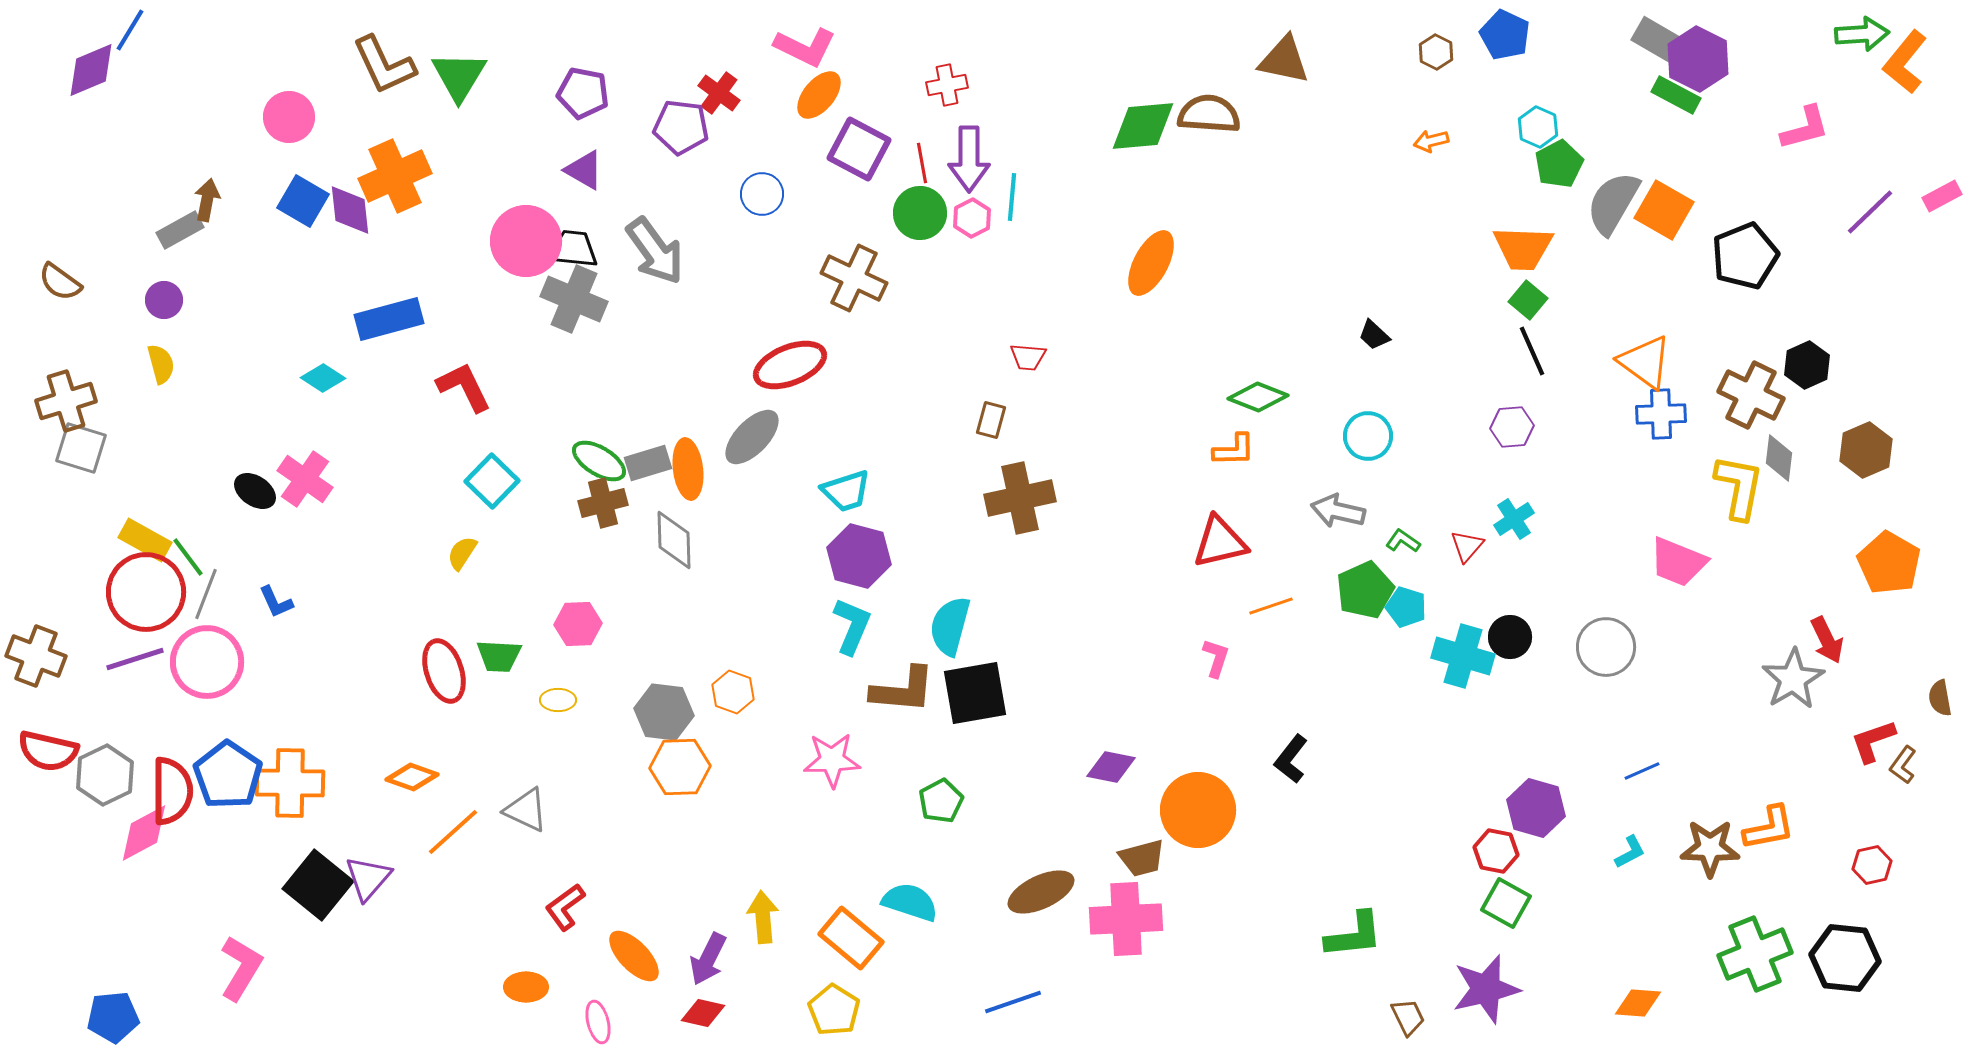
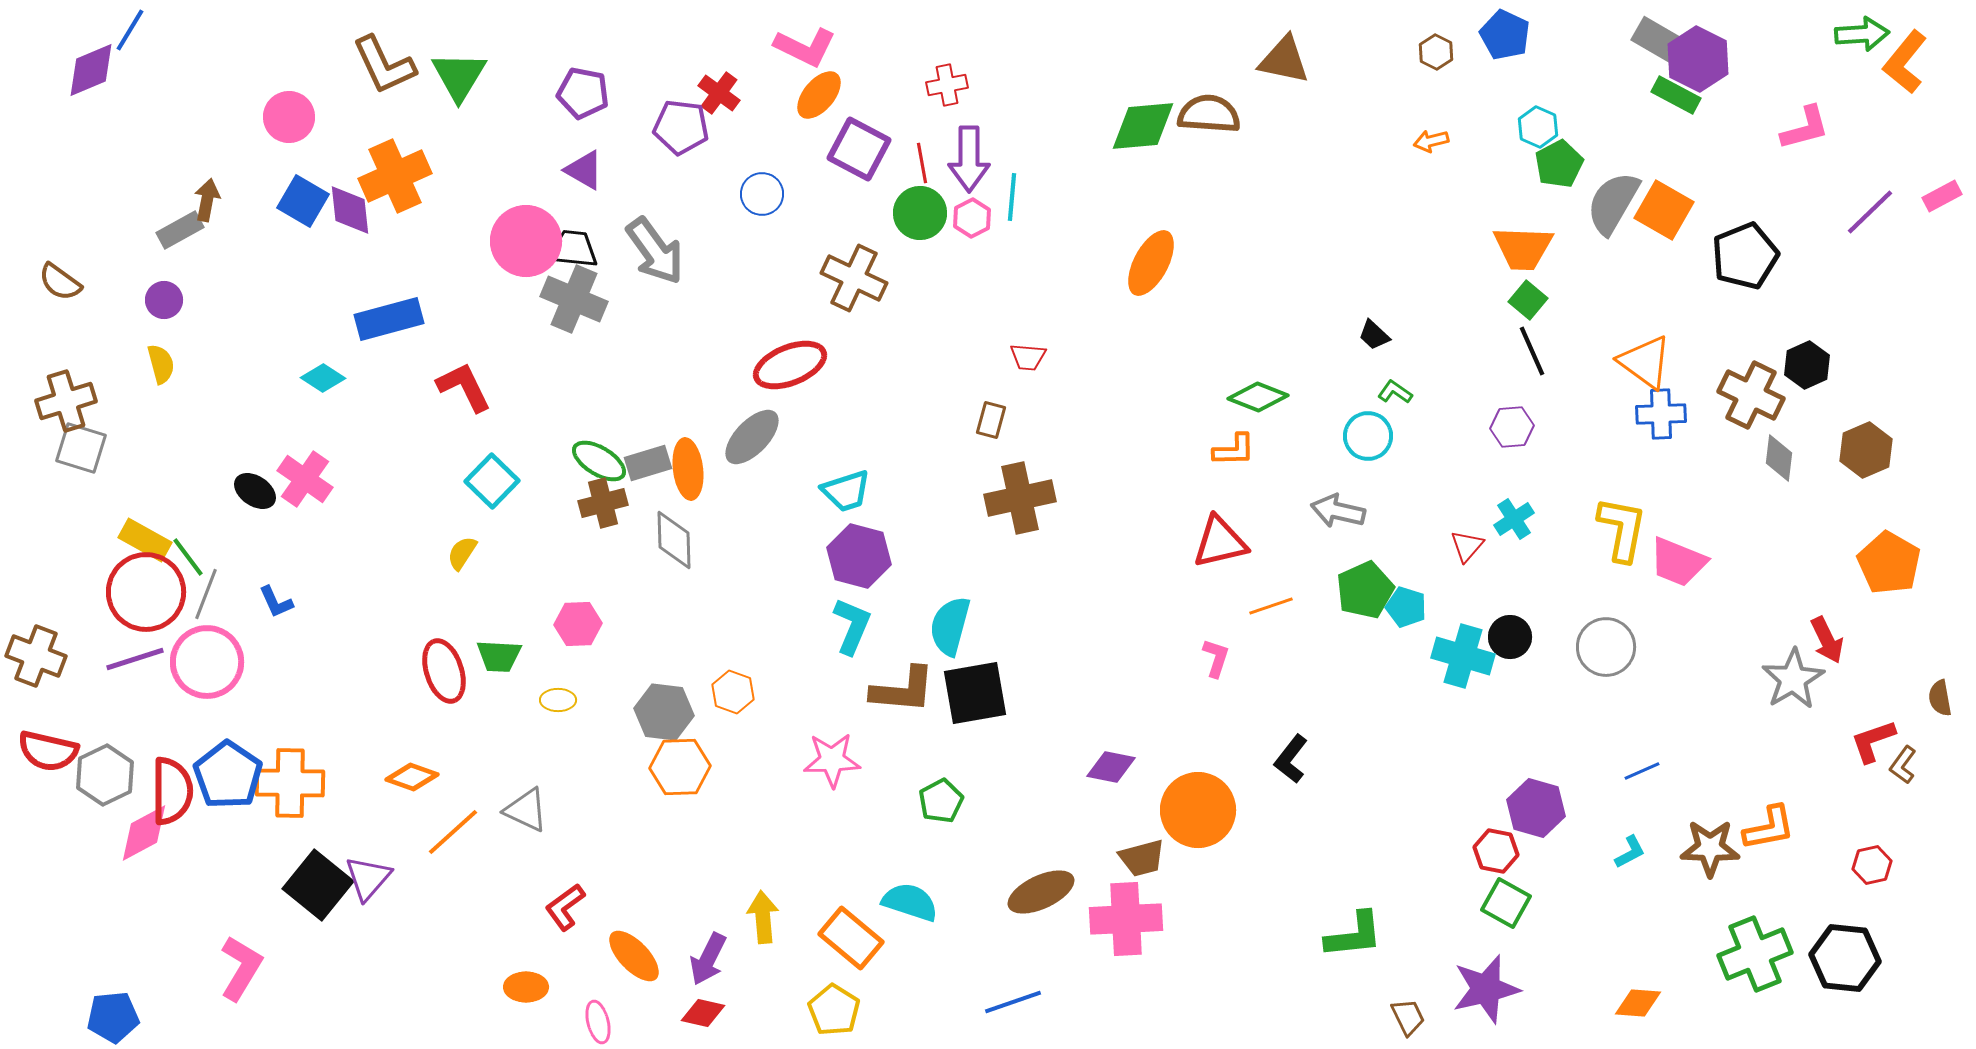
yellow L-shape at (1739, 487): moved 117 px left, 42 px down
green L-shape at (1403, 541): moved 8 px left, 149 px up
